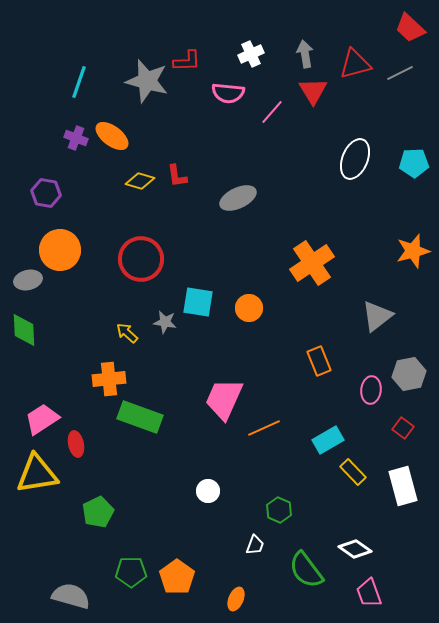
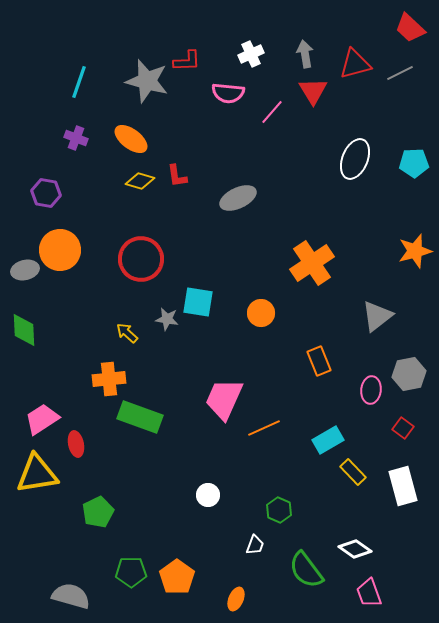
orange ellipse at (112, 136): moved 19 px right, 3 px down
orange star at (413, 251): moved 2 px right
gray ellipse at (28, 280): moved 3 px left, 10 px up
orange circle at (249, 308): moved 12 px right, 5 px down
gray star at (165, 322): moved 2 px right, 3 px up
white circle at (208, 491): moved 4 px down
